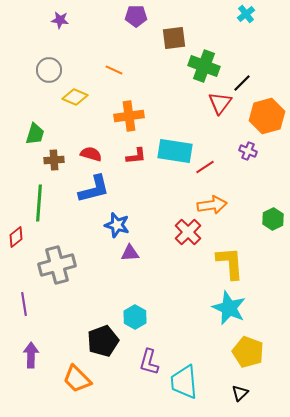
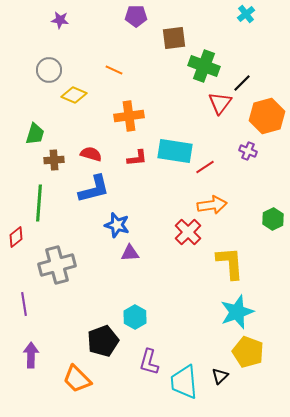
yellow diamond: moved 1 px left, 2 px up
red L-shape: moved 1 px right, 2 px down
cyan star: moved 8 px right, 4 px down; rotated 28 degrees clockwise
black triangle: moved 20 px left, 17 px up
